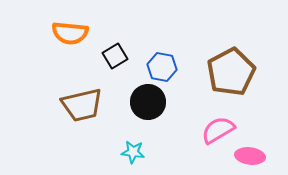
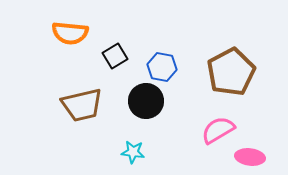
black circle: moved 2 px left, 1 px up
pink ellipse: moved 1 px down
